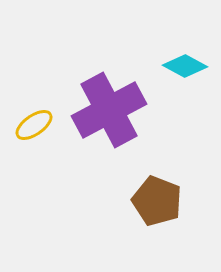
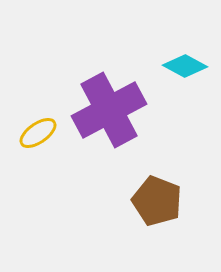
yellow ellipse: moved 4 px right, 8 px down
